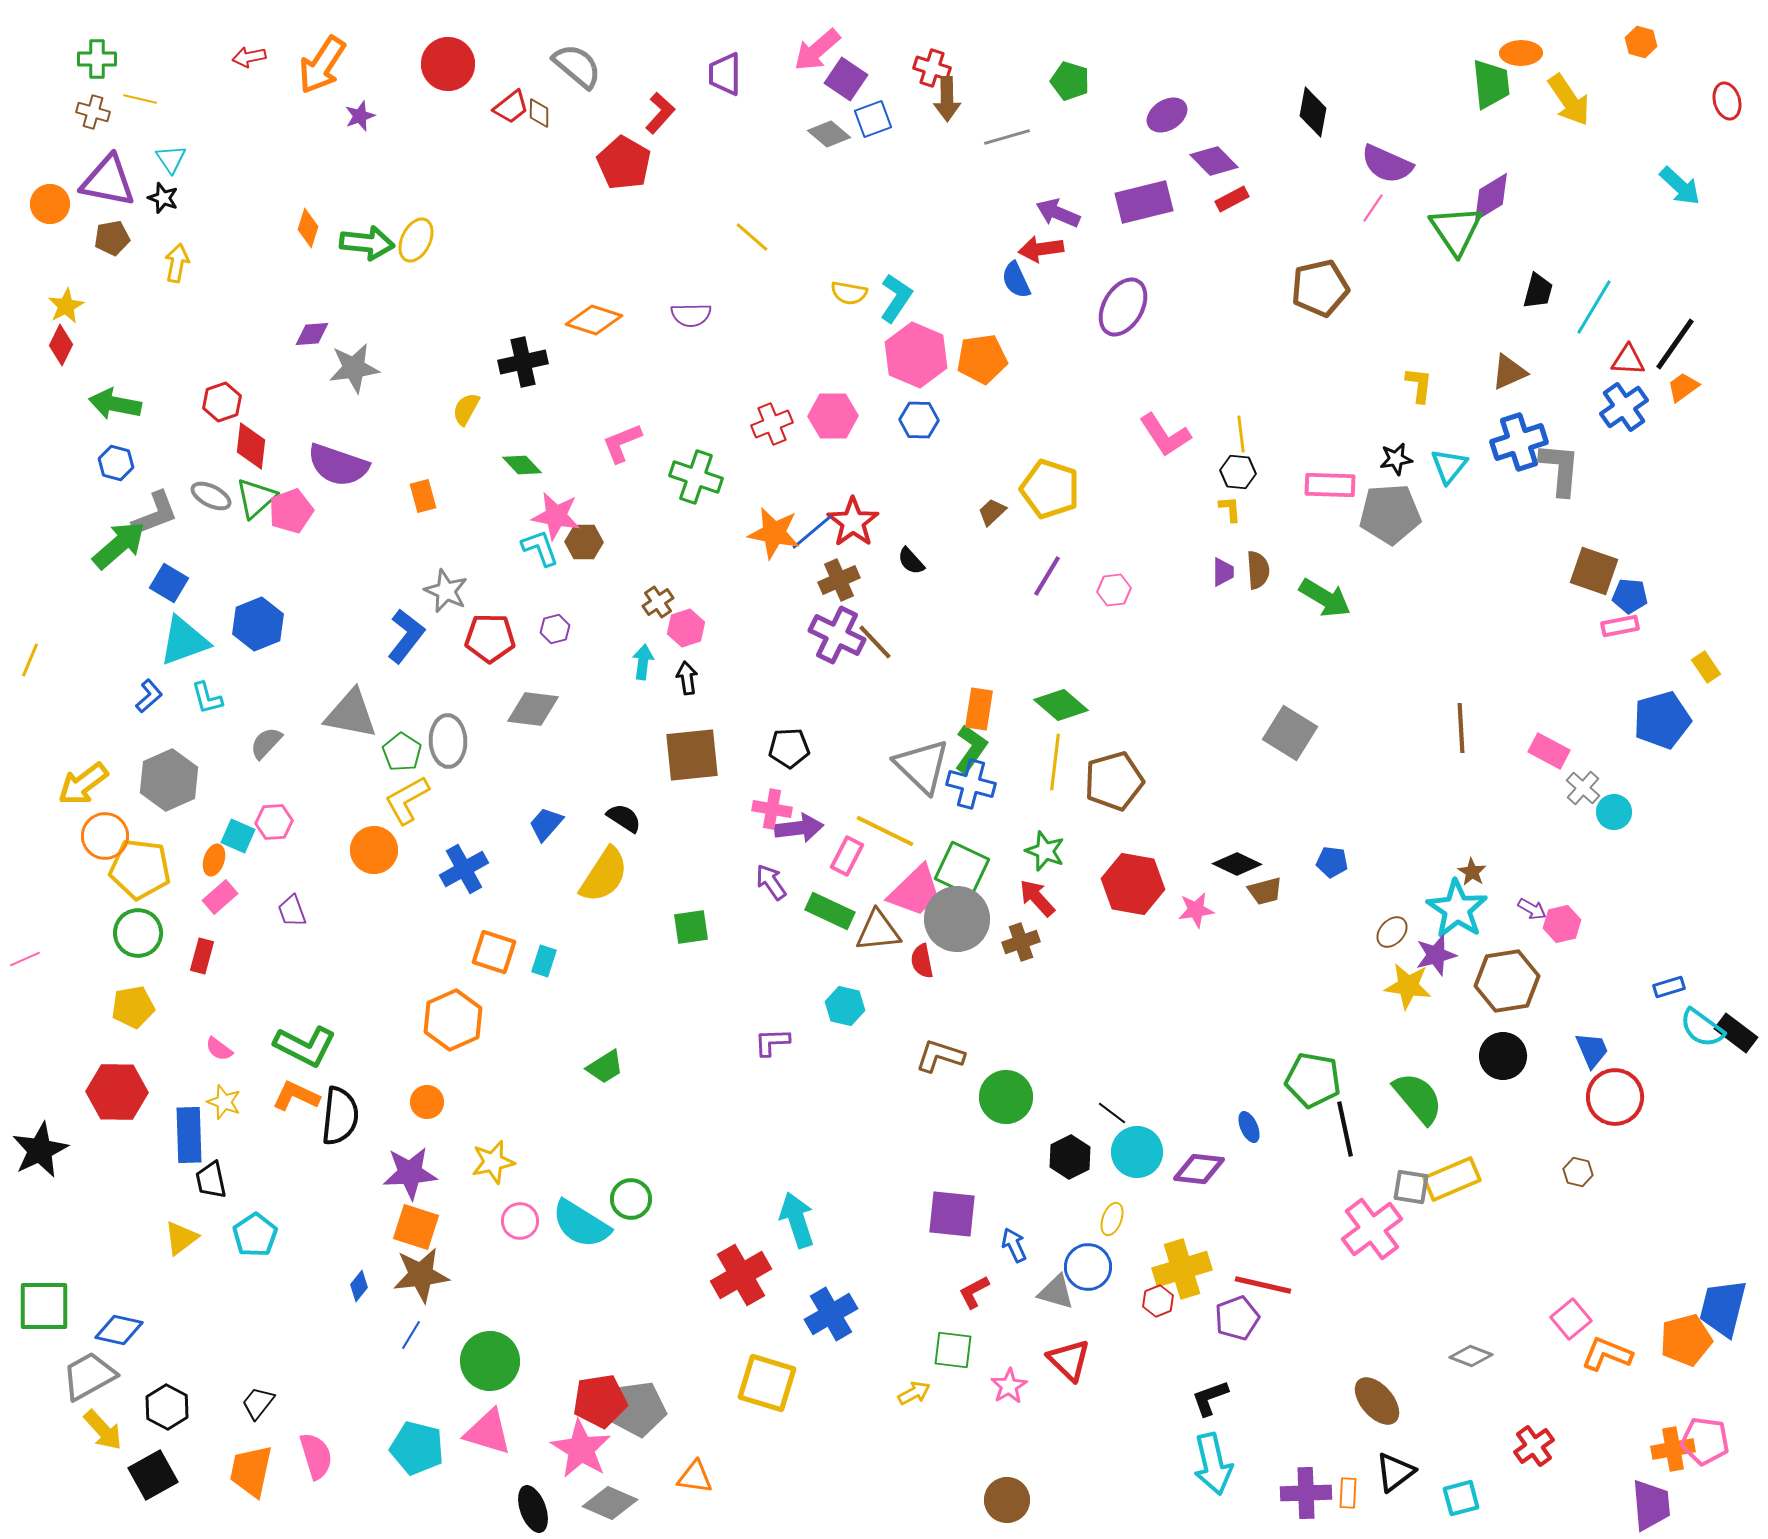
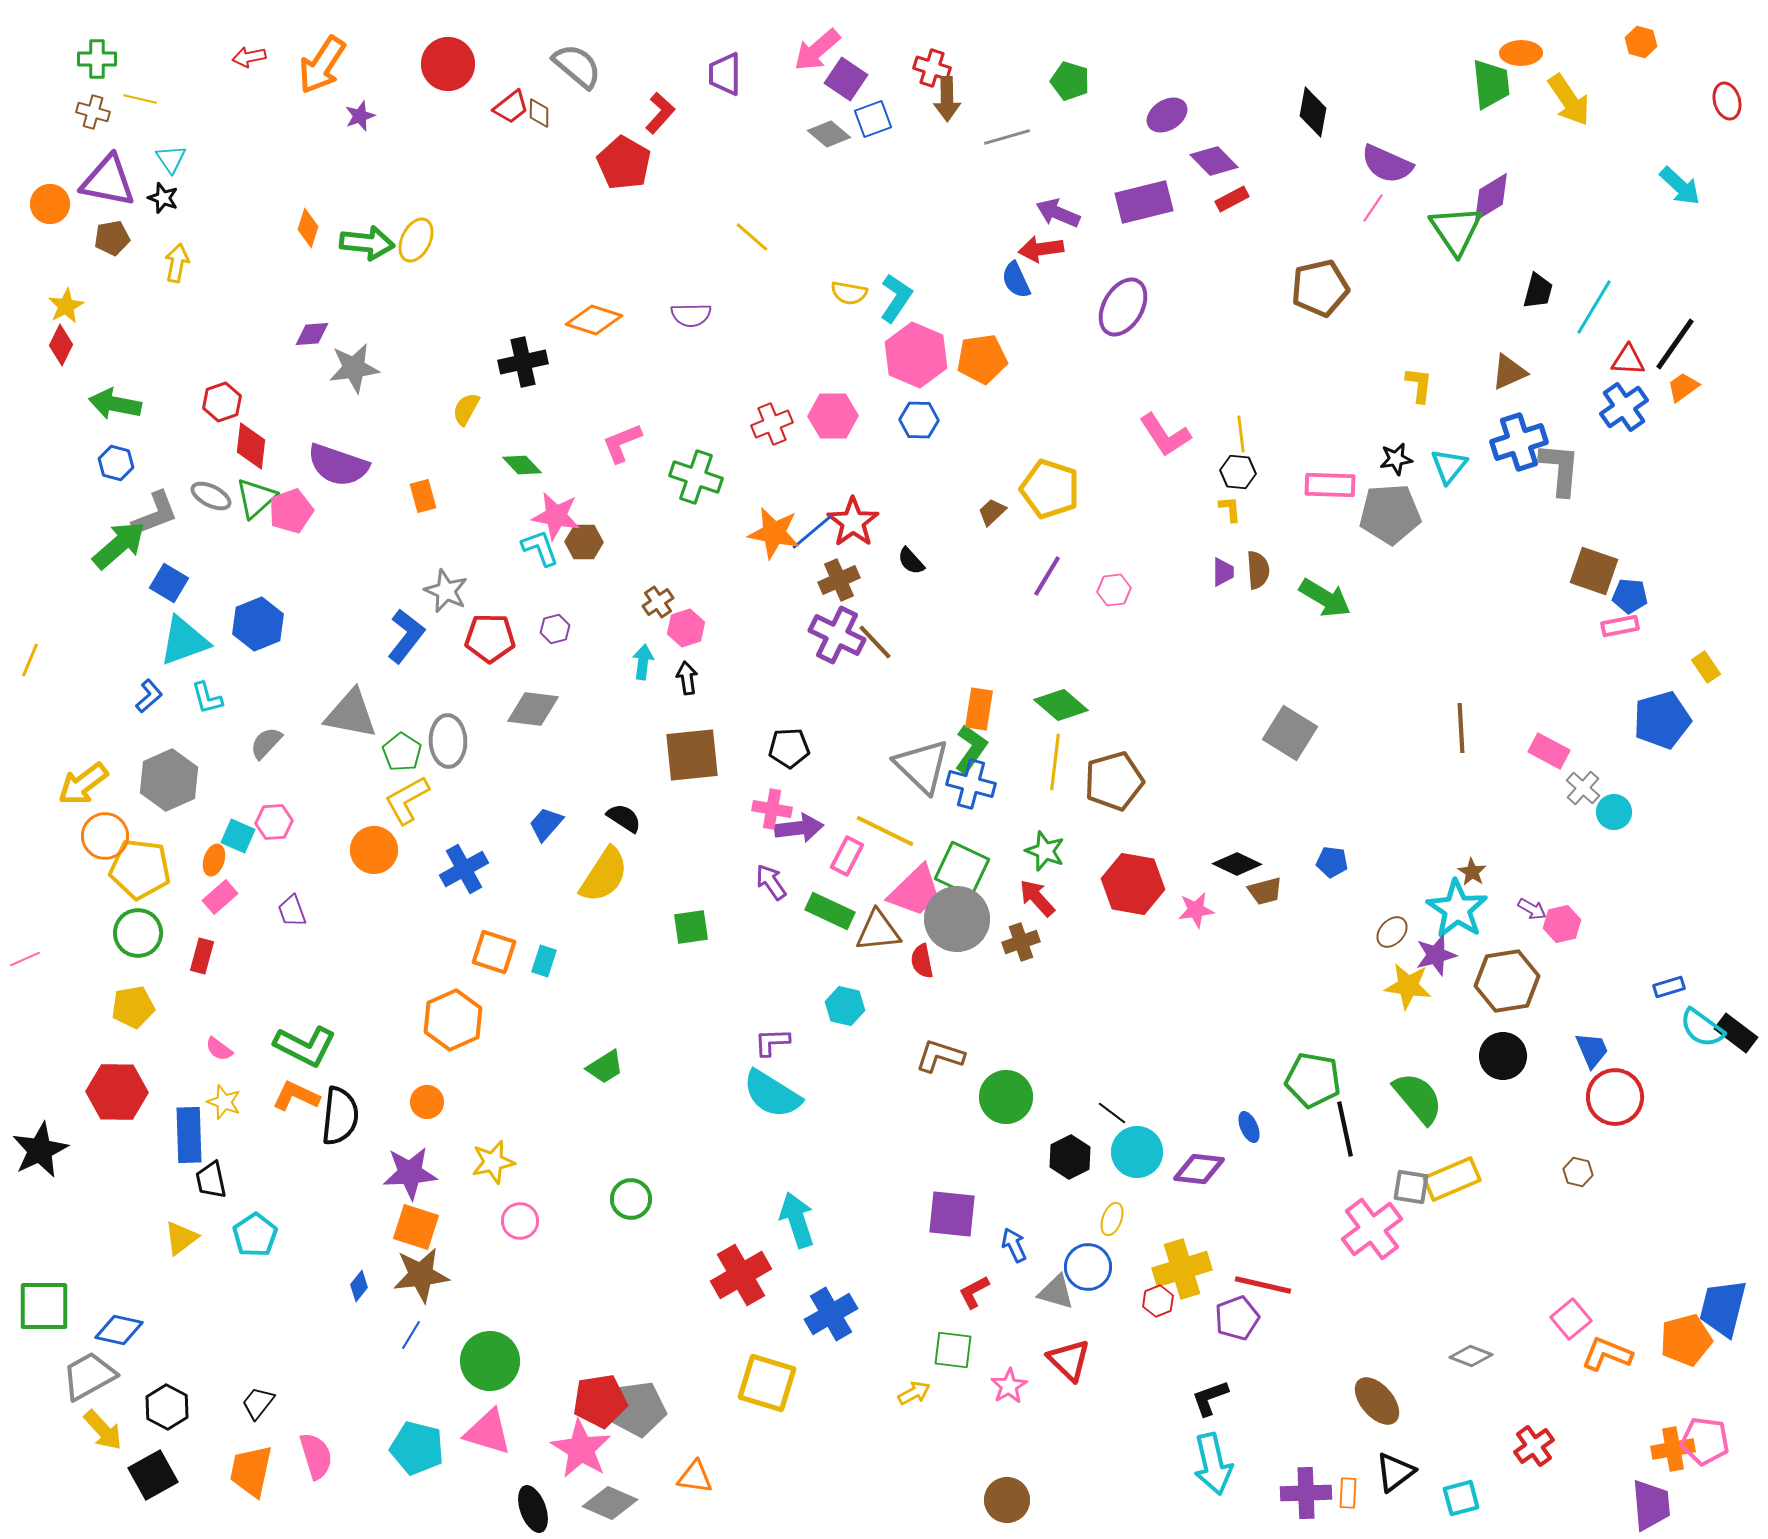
cyan semicircle at (581, 1224): moved 191 px right, 130 px up
